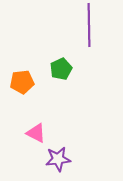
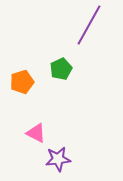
purple line: rotated 30 degrees clockwise
orange pentagon: rotated 10 degrees counterclockwise
